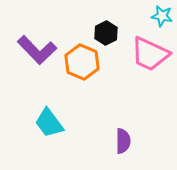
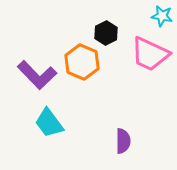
purple L-shape: moved 25 px down
